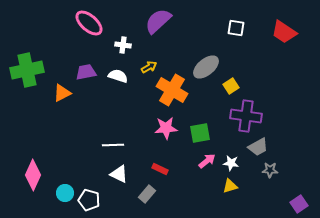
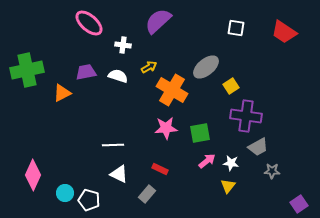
gray star: moved 2 px right, 1 px down
yellow triangle: moved 2 px left; rotated 35 degrees counterclockwise
